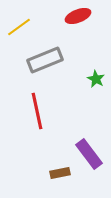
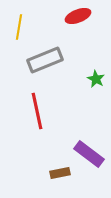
yellow line: rotated 45 degrees counterclockwise
purple rectangle: rotated 16 degrees counterclockwise
